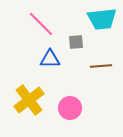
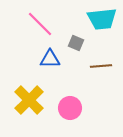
pink line: moved 1 px left
gray square: moved 1 px down; rotated 28 degrees clockwise
yellow cross: rotated 8 degrees counterclockwise
